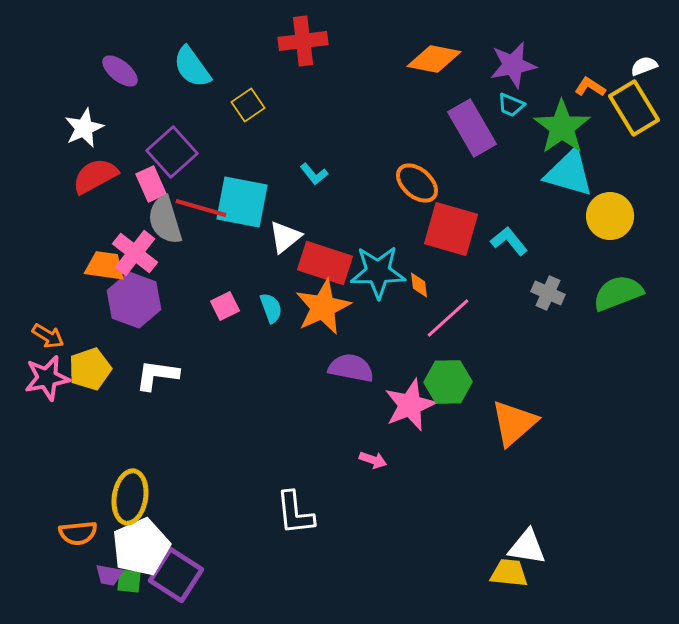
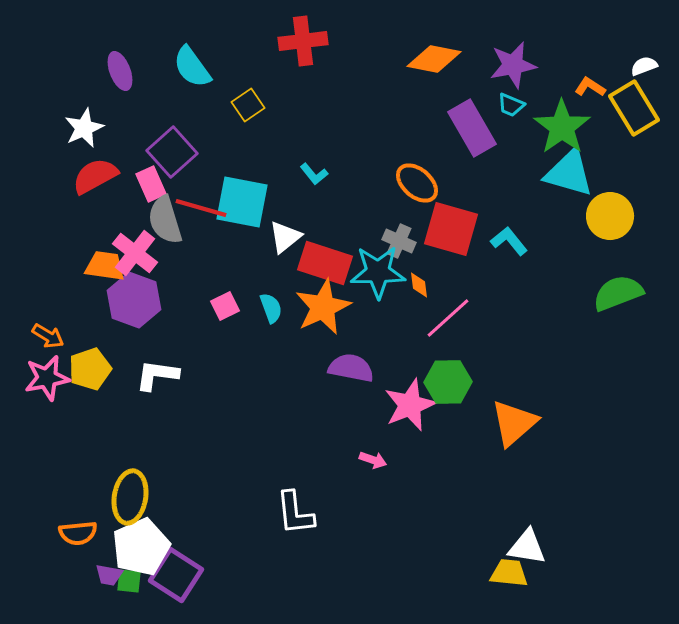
purple ellipse at (120, 71): rotated 30 degrees clockwise
gray cross at (548, 293): moved 149 px left, 52 px up
